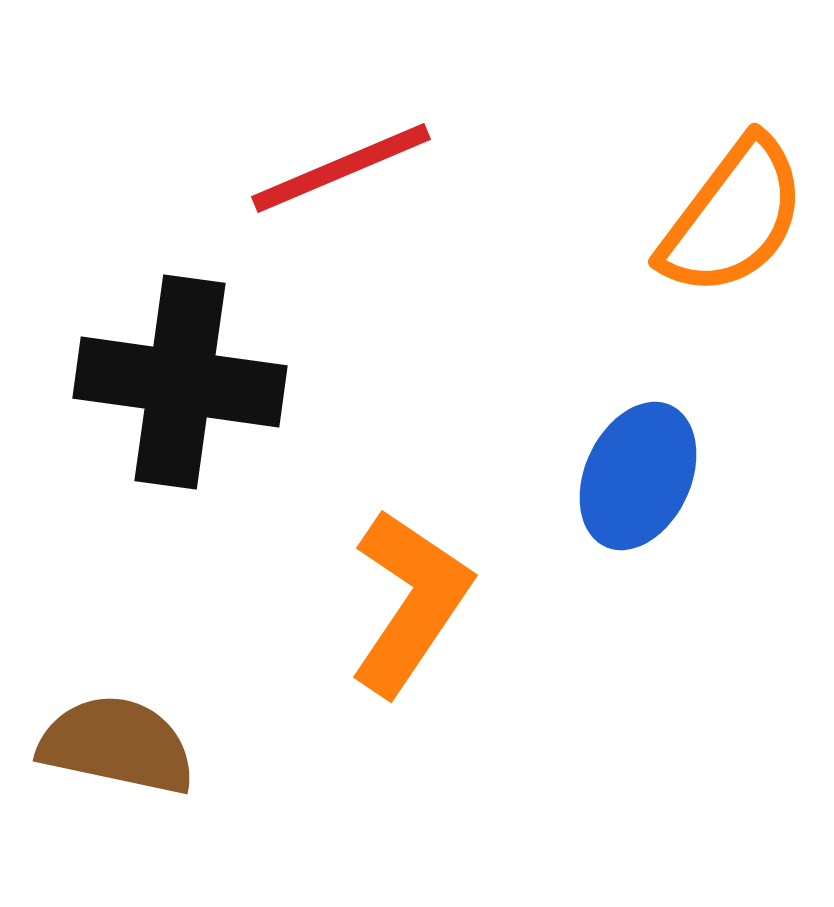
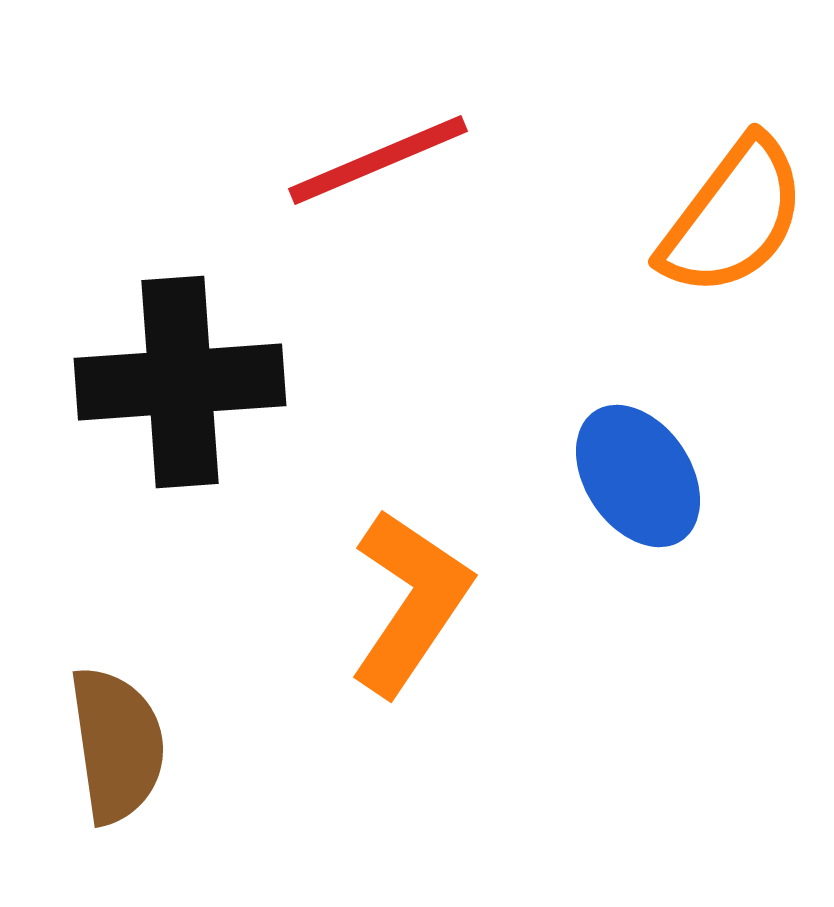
red line: moved 37 px right, 8 px up
black cross: rotated 12 degrees counterclockwise
blue ellipse: rotated 59 degrees counterclockwise
brown semicircle: rotated 70 degrees clockwise
